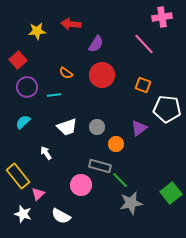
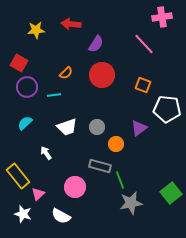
yellow star: moved 1 px left, 1 px up
red square: moved 1 px right, 3 px down; rotated 18 degrees counterclockwise
orange semicircle: rotated 80 degrees counterclockwise
cyan semicircle: moved 2 px right, 1 px down
green line: rotated 24 degrees clockwise
pink circle: moved 6 px left, 2 px down
